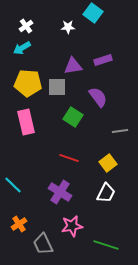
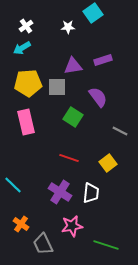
cyan square: rotated 18 degrees clockwise
yellow pentagon: rotated 8 degrees counterclockwise
gray line: rotated 35 degrees clockwise
white trapezoid: moved 15 px left; rotated 20 degrees counterclockwise
orange cross: moved 2 px right; rotated 21 degrees counterclockwise
